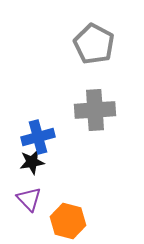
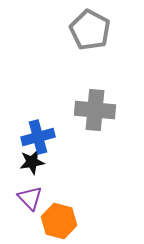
gray pentagon: moved 4 px left, 14 px up
gray cross: rotated 9 degrees clockwise
purple triangle: moved 1 px right, 1 px up
orange hexagon: moved 9 px left
